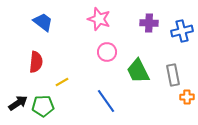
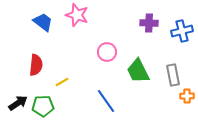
pink star: moved 22 px left, 4 px up
red semicircle: moved 3 px down
orange cross: moved 1 px up
